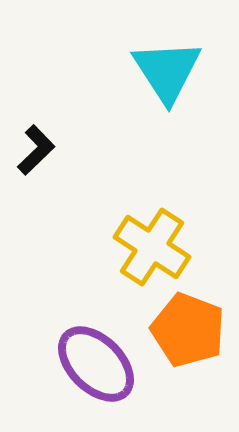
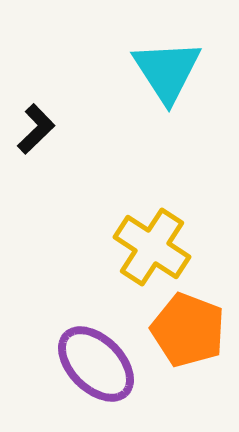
black L-shape: moved 21 px up
